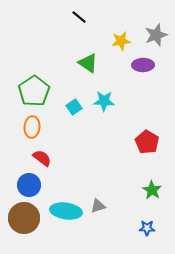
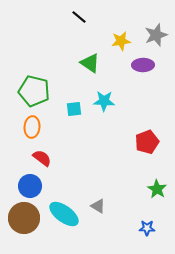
green triangle: moved 2 px right
green pentagon: rotated 24 degrees counterclockwise
cyan square: moved 2 px down; rotated 28 degrees clockwise
red pentagon: rotated 20 degrees clockwise
blue circle: moved 1 px right, 1 px down
green star: moved 5 px right, 1 px up
gray triangle: rotated 49 degrees clockwise
cyan ellipse: moved 2 px left, 3 px down; rotated 28 degrees clockwise
